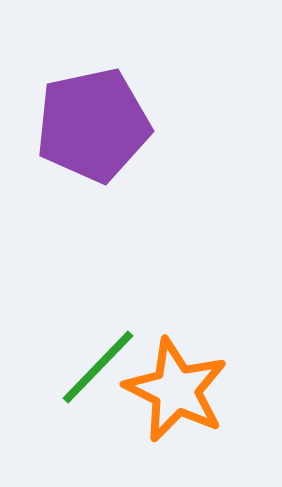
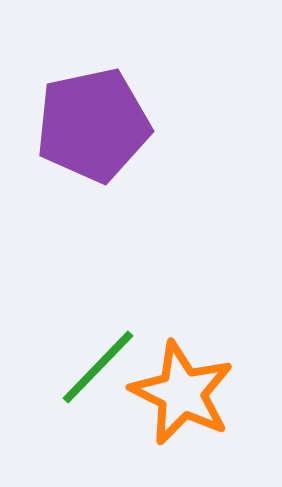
orange star: moved 6 px right, 3 px down
